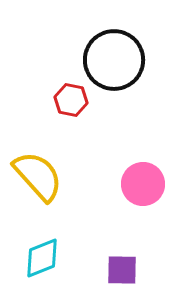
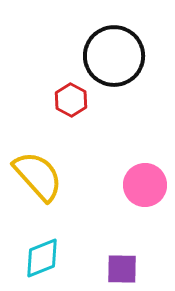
black circle: moved 4 px up
red hexagon: rotated 16 degrees clockwise
pink circle: moved 2 px right, 1 px down
purple square: moved 1 px up
